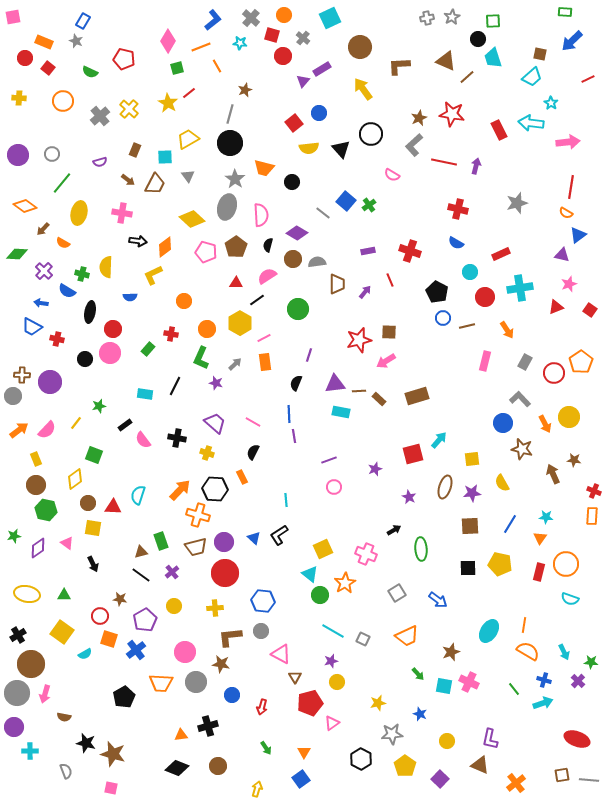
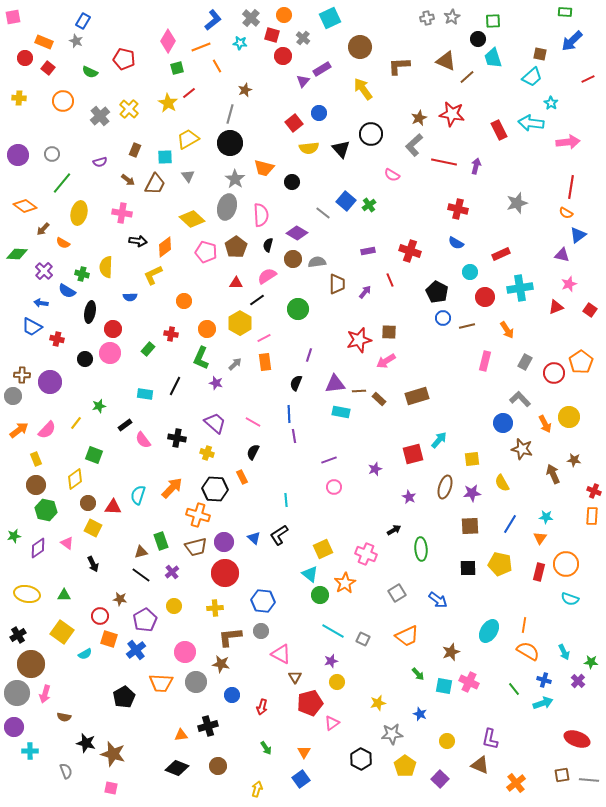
orange arrow at (180, 490): moved 8 px left, 2 px up
yellow square at (93, 528): rotated 18 degrees clockwise
